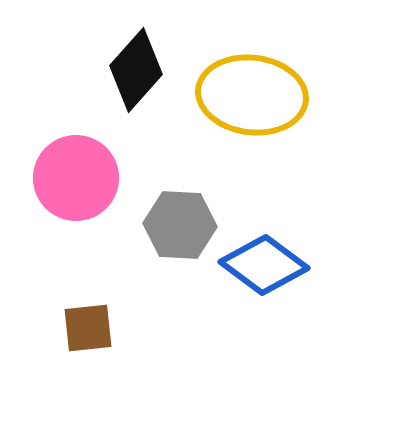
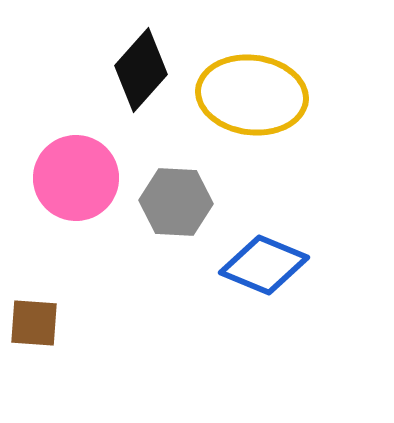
black diamond: moved 5 px right
gray hexagon: moved 4 px left, 23 px up
blue diamond: rotated 14 degrees counterclockwise
brown square: moved 54 px left, 5 px up; rotated 10 degrees clockwise
